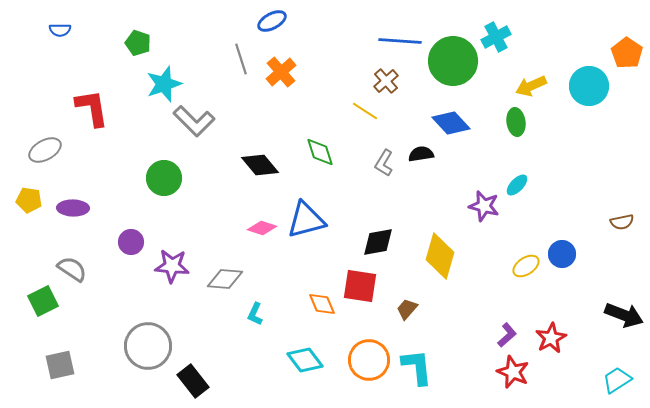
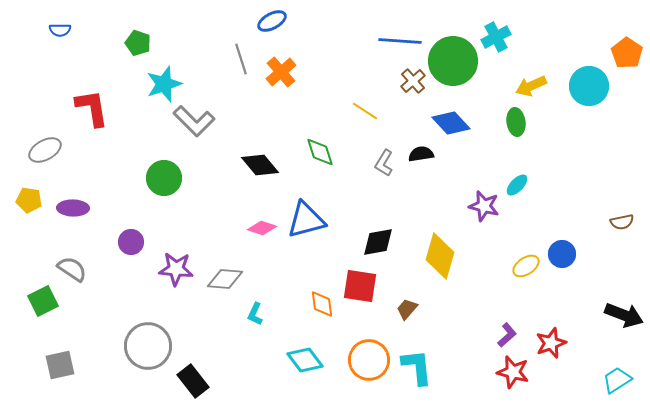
brown cross at (386, 81): moved 27 px right
purple star at (172, 266): moved 4 px right, 3 px down
orange diamond at (322, 304): rotated 16 degrees clockwise
red star at (551, 338): moved 5 px down; rotated 8 degrees clockwise
red star at (513, 372): rotated 8 degrees counterclockwise
